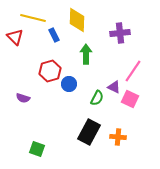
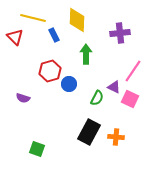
orange cross: moved 2 px left
